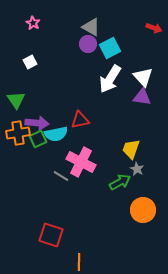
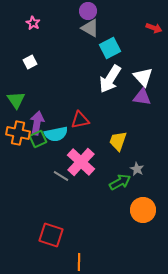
gray triangle: moved 1 px left, 1 px down
purple circle: moved 33 px up
purple arrow: rotated 85 degrees counterclockwise
orange cross: rotated 20 degrees clockwise
yellow trapezoid: moved 13 px left, 8 px up
pink cross: rotated 16 degrees clockwise
